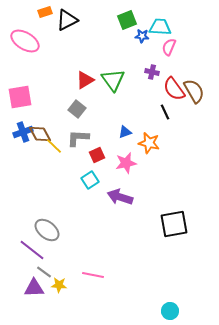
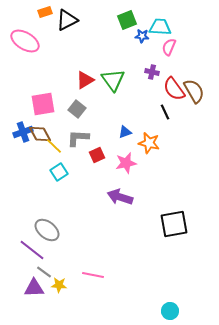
pink square: moved 23 px right, 7 px down
cyan square: moved 31 px left, 8 px up
